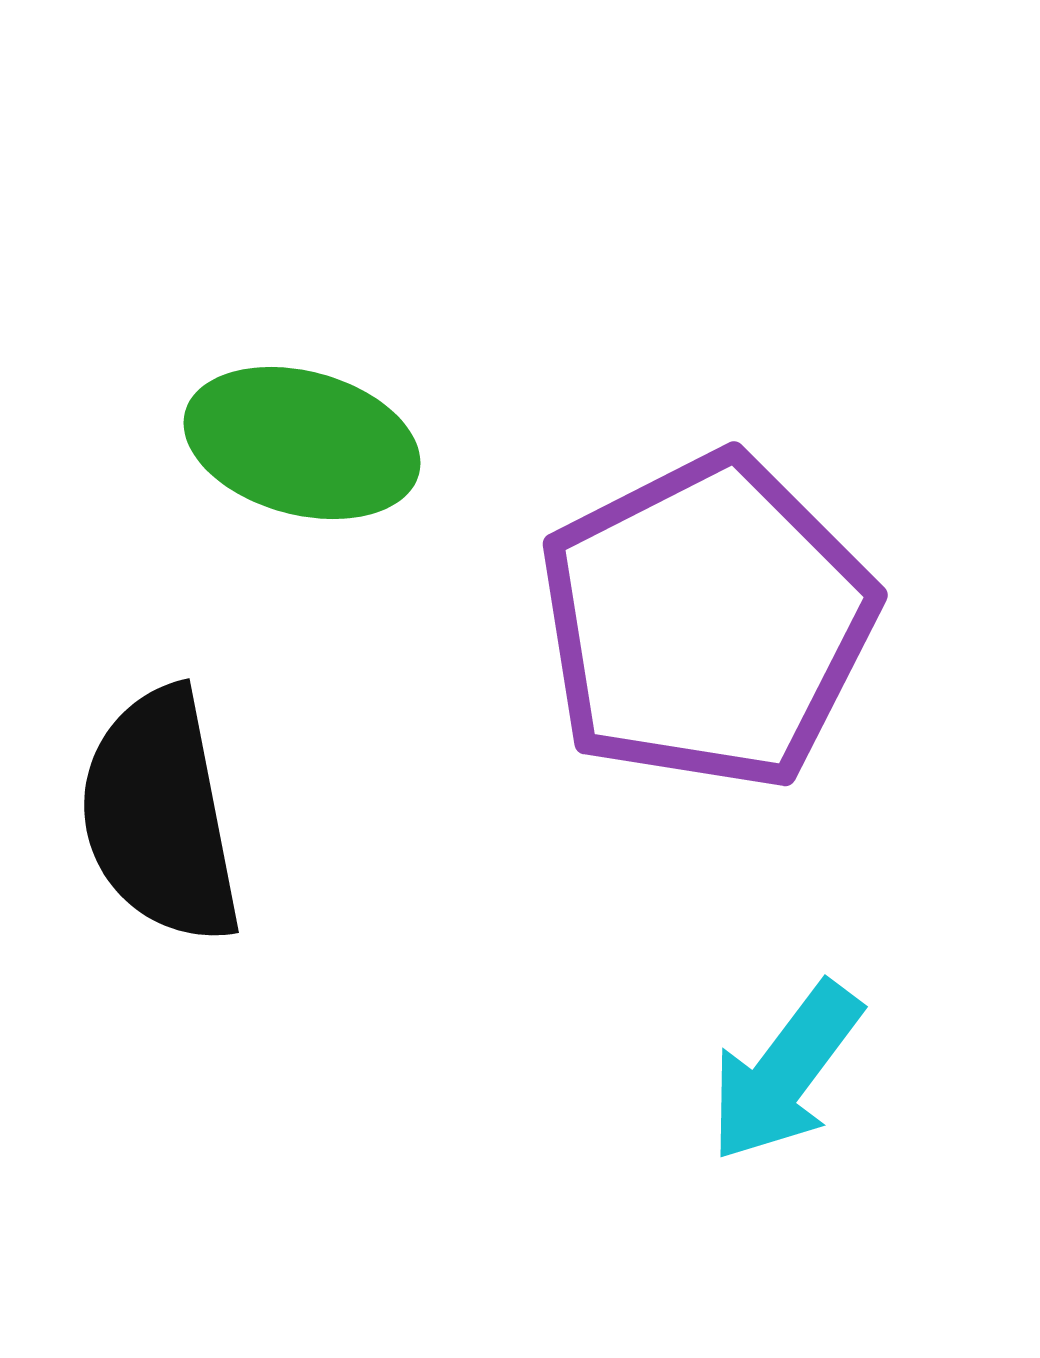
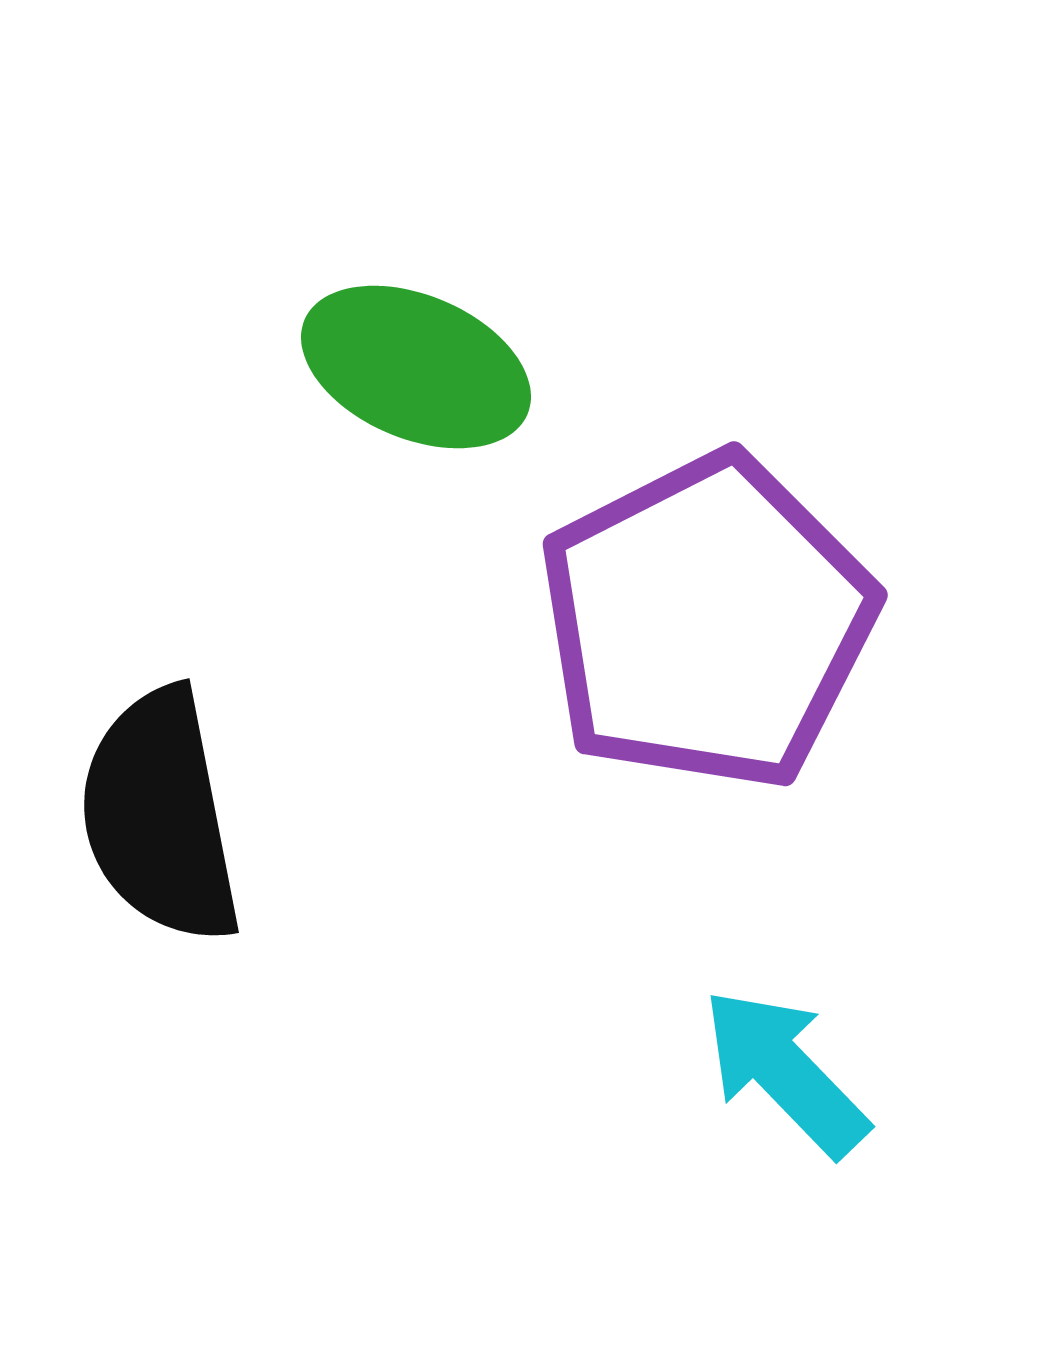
green ellipse: moved 114 px right, 76 px up; rotated 8 degrees clockwise
cyan arrow: rotated 99 degrees clockwise
